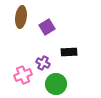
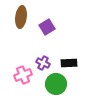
black rectangle: moved 11 px down
